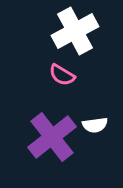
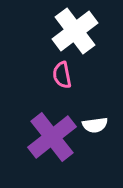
white cross: rotated 9 degrees counterclockwise
pink semicircle: rotated 48 degrees clockwise
